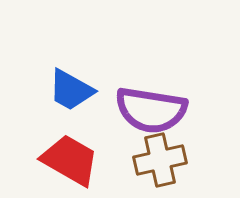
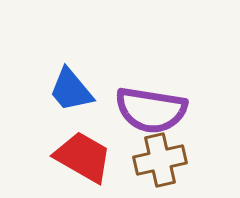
blue trapezoid: rotated 21 degrees clockwise
red trapezoid: moved 13 px right, 3 px up
